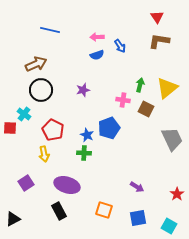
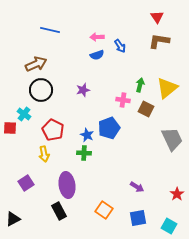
purple ellipse: rotated 65 degrees clockwise
orange square: rotated 18 degrees clockwise
